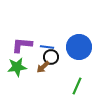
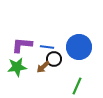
black circle: moved 3 px right, 2 px down
